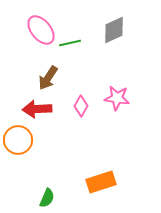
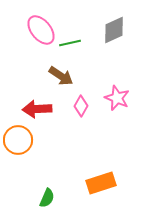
brown arrow: moved 13 px right, 2 px up; rotated 90 degrees counterclockwise
pink star: rotated 15 degrees clockwise
orange rectangle: moved 1 px down
